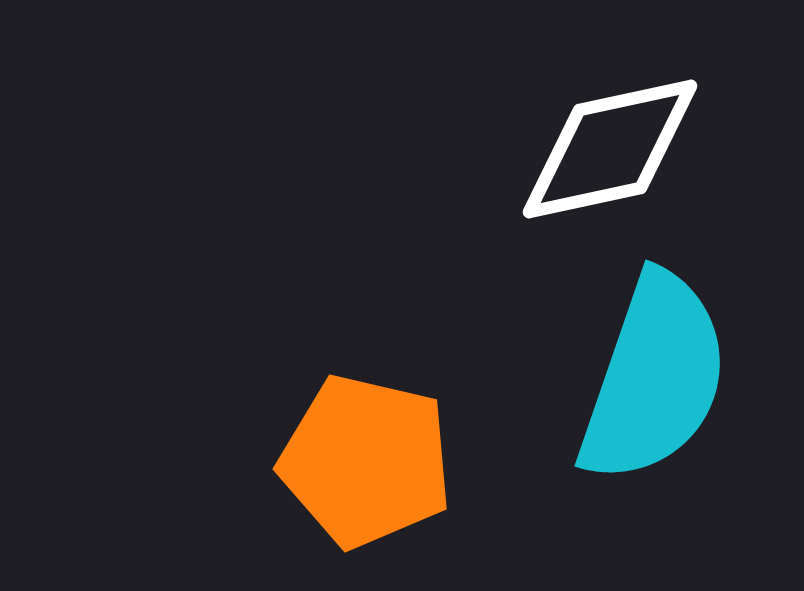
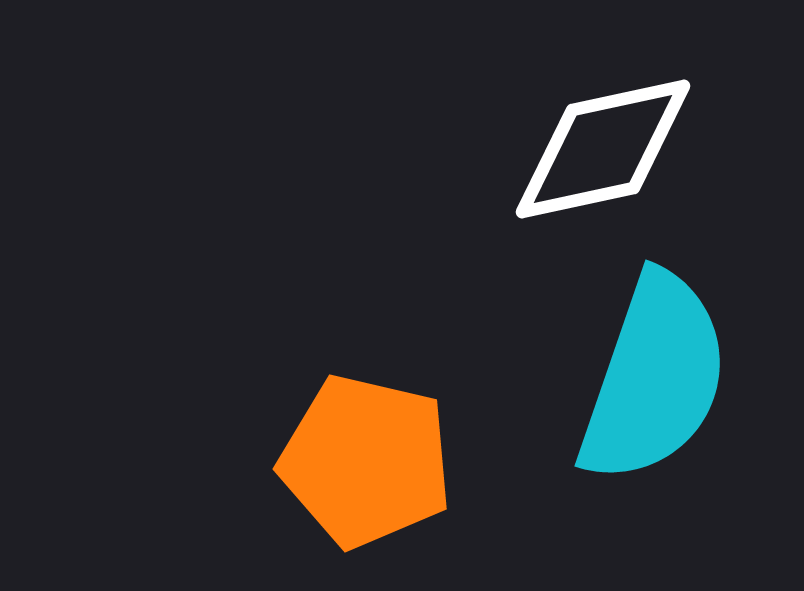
white diamond: moved 7 px left
